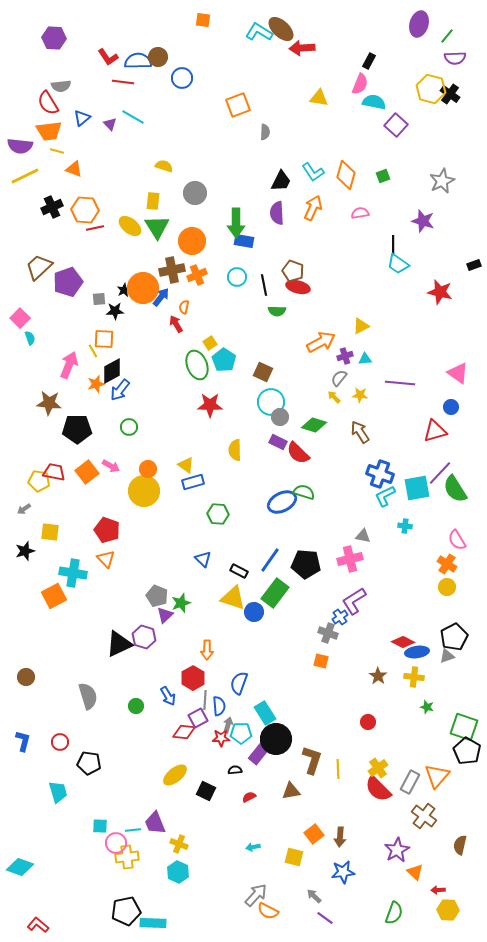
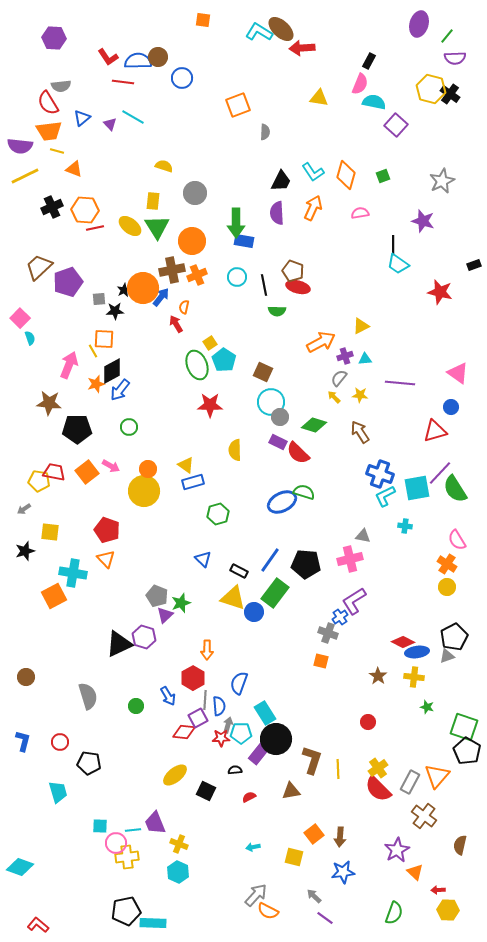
green hexagon at (218, 514): rotated 20 degrees counterclockwise
